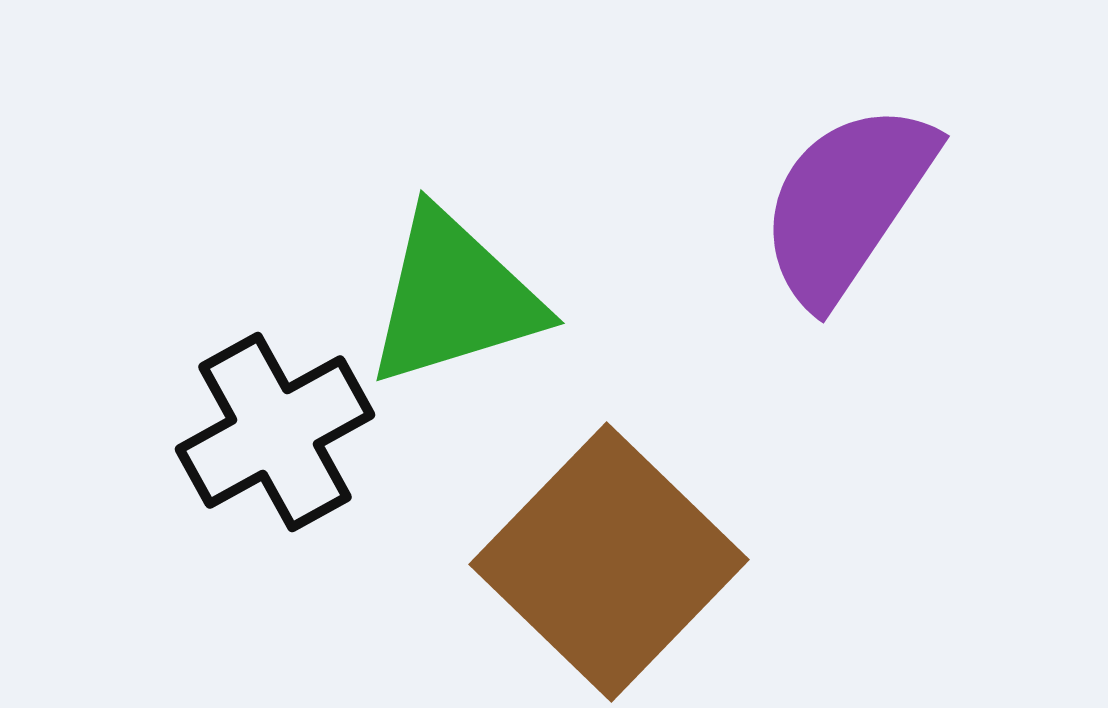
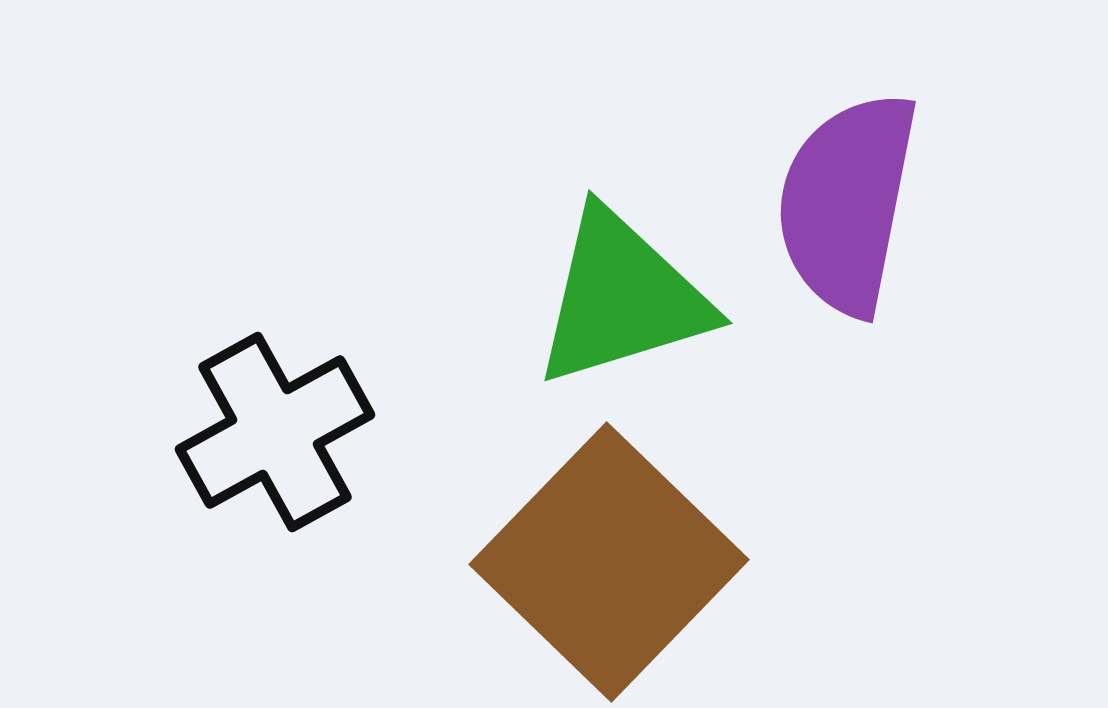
purple semicircle: rotated 23 degrees counterclockwise
green triangle: moved 168 px right
